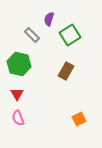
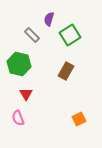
red triangle: moved 9 px right
